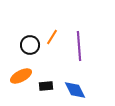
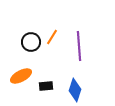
black circle: moved 1 px right, 3 px up
blue diamond: rotated 45 degrees clockwise
